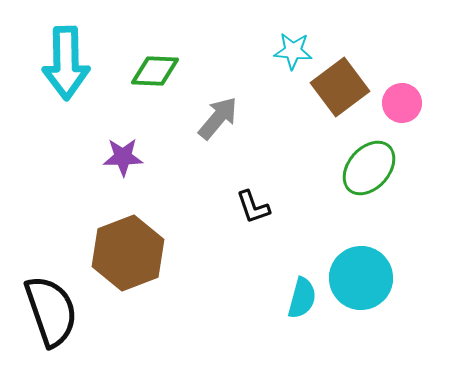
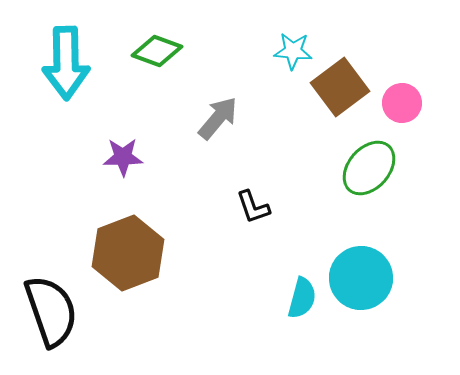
green diamond: moved 2 px right, 20 px up; rotated 18 degrees clockwise
